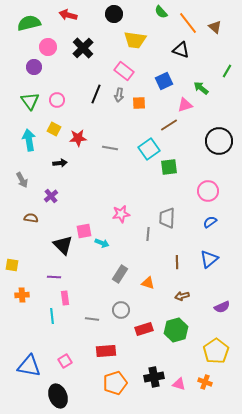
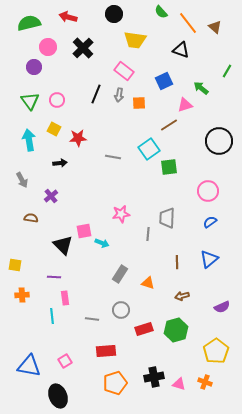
red arrow at (68, 15): moved 2 px down
gray line at (110, 148): moved 3 px right, 9 px down
yellow square at (12, 265): moved 3 px right
